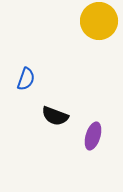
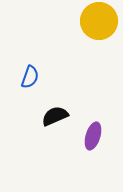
blue semicircle: moved 4 px right, 2 px up
black semicircle: rotated 136 degrees clockwise
